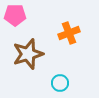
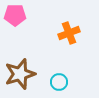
brown star: moved 8 px left, 20 px down
cyan circle: moved 1 px left, 1 px up
